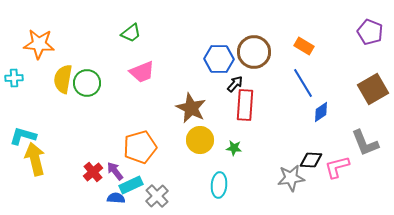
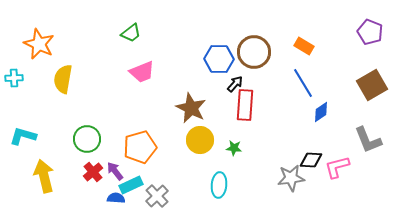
orange star: rotated 20 degrees clockwise
green circle: moved 56 px down
brown square: moved 1 px left, 4 px up
gray L-shape: moved 3 px right, 3 px up
yellow arrow: moved 9 px right, 17 px down
